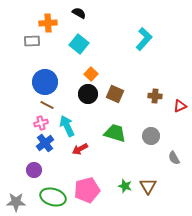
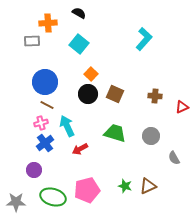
red triangle: moved 2 px right, 1 px down
brown triangle: rotated 36 degrees clockwise
